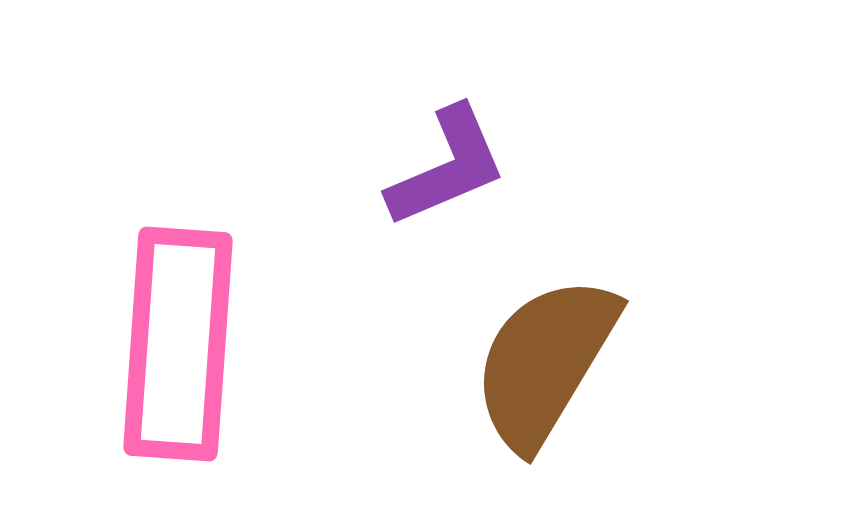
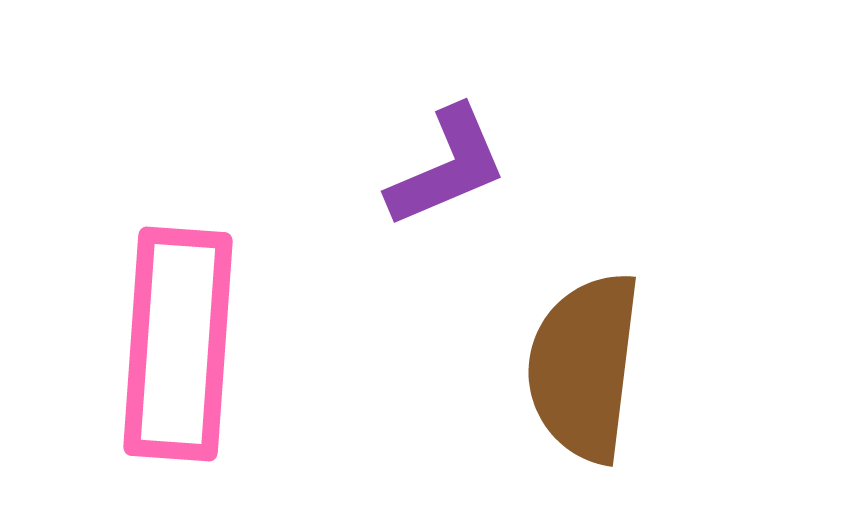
brown semicircle: moved 39 px right, 5 px down; rotated 24 degrees counterclockwise
